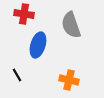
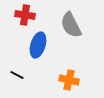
red cross: moved 1 px right, 1 px down
gray semicircle: rotated 8 degrees counterclockwise
black line: rotated 32 degrees counterclockwise
